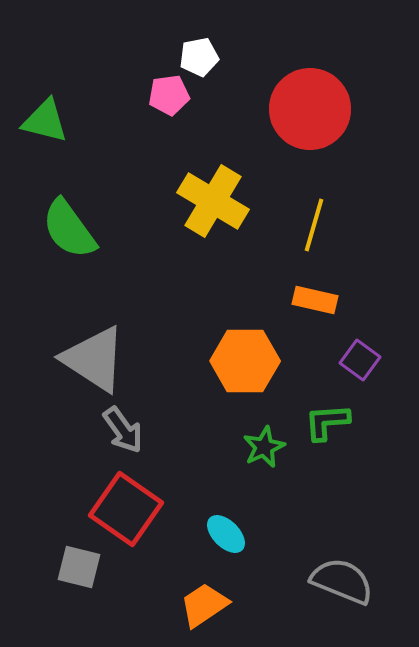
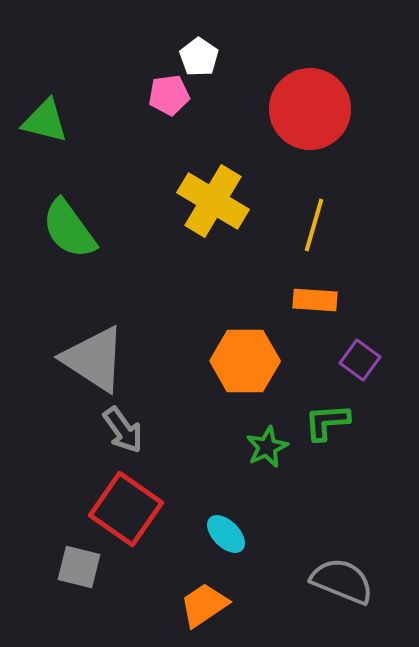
white pentagon: rotated 27 degrees counterclockwise
orange rectangle: rotated 9 degrees counterclockwise
green star: moved 3 px right
